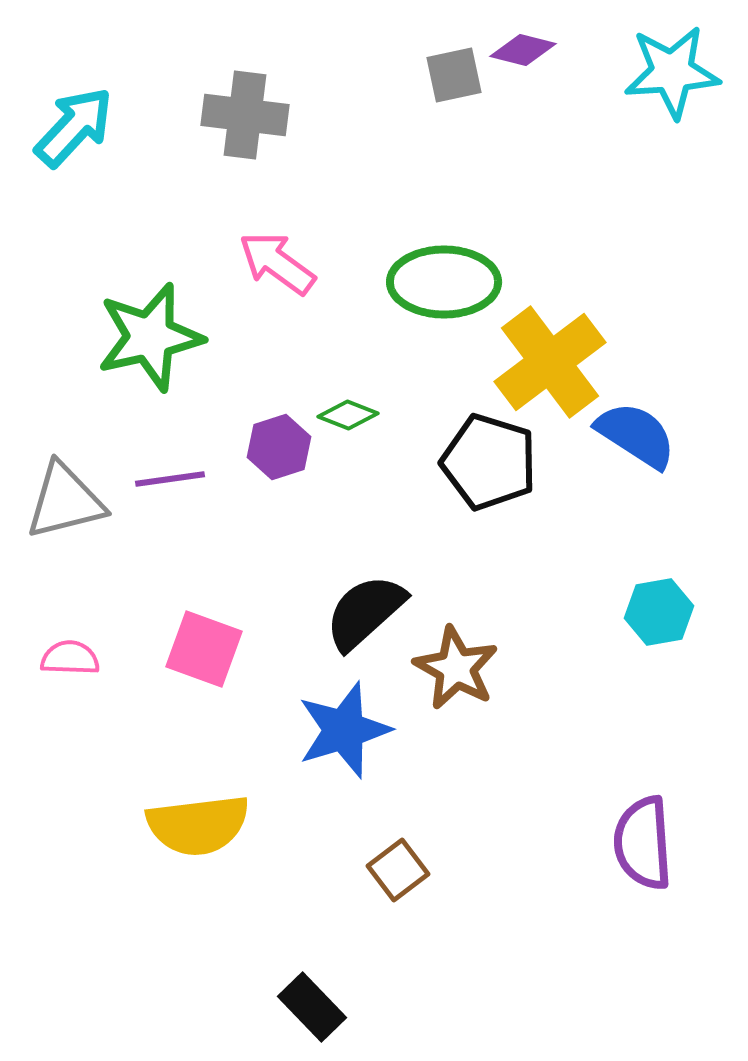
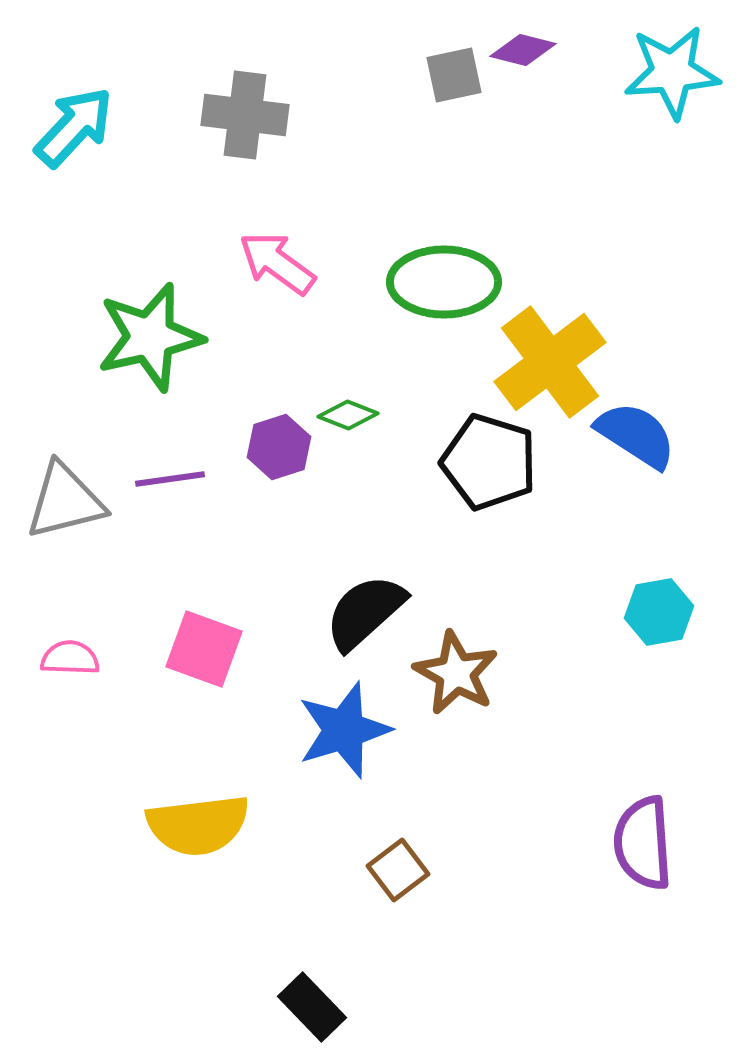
brown star: moved 5 px down
